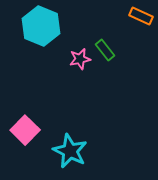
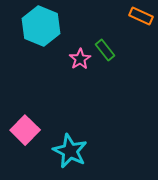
pink star: rotated 20 degrees counterclockwise
